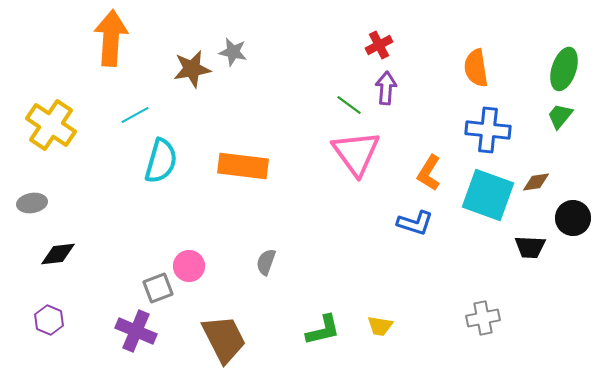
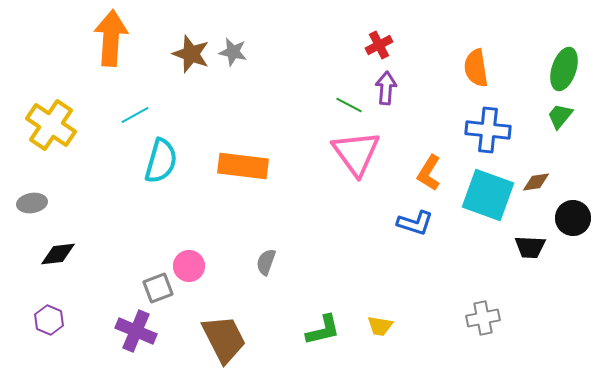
brown star: moved 1 px left, 15 px up; rotated 30 degrees clockwise
green line: rotated 8 degrees counterclockwise
